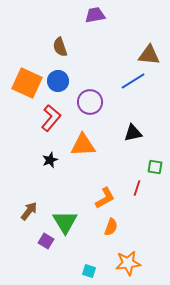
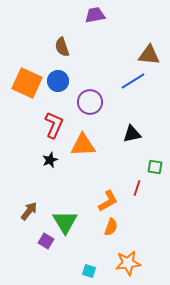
brown semicircle: moved 2 px right
red L-shape: moved 3 px right, 7 px down; rotated 16 degrees counterclockwise
black triangle: moved 1 px left, 1 px down
orange L-shape: moved 3 px right, 3 px down
